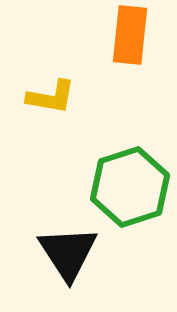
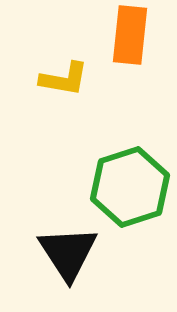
yellow L-shape: moved 13 px right, 18 px up
